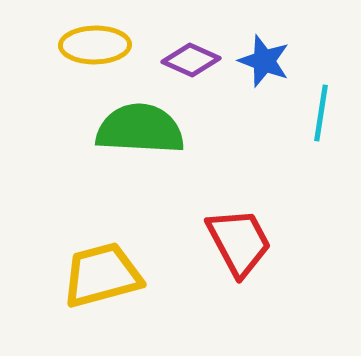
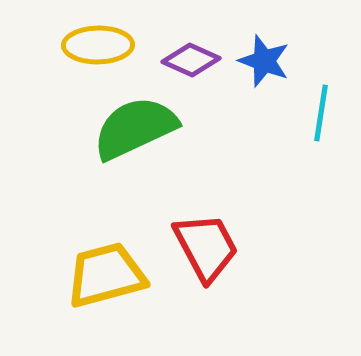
yellow ellipse: moved 3 px right
green semicircle: moved 5 px left, 1 px up; rotated 28 degrees counterclockwise
red trapezoid: moved 33 px left, 5 px down
yellow trapezoid: moved 4 px right
